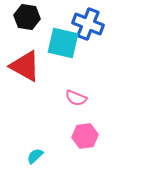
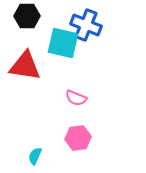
black hexagon: moved 1 px up; rotated 10 degrees counterclockwise
blue cross: moved 2 px left, 1 px down
red triangle: rotated 20 degrees counterclockwise
pink hexagon: moved 7 px left, 2 px down
cyan semicircle: rotated 24 degrees counterclockwise
